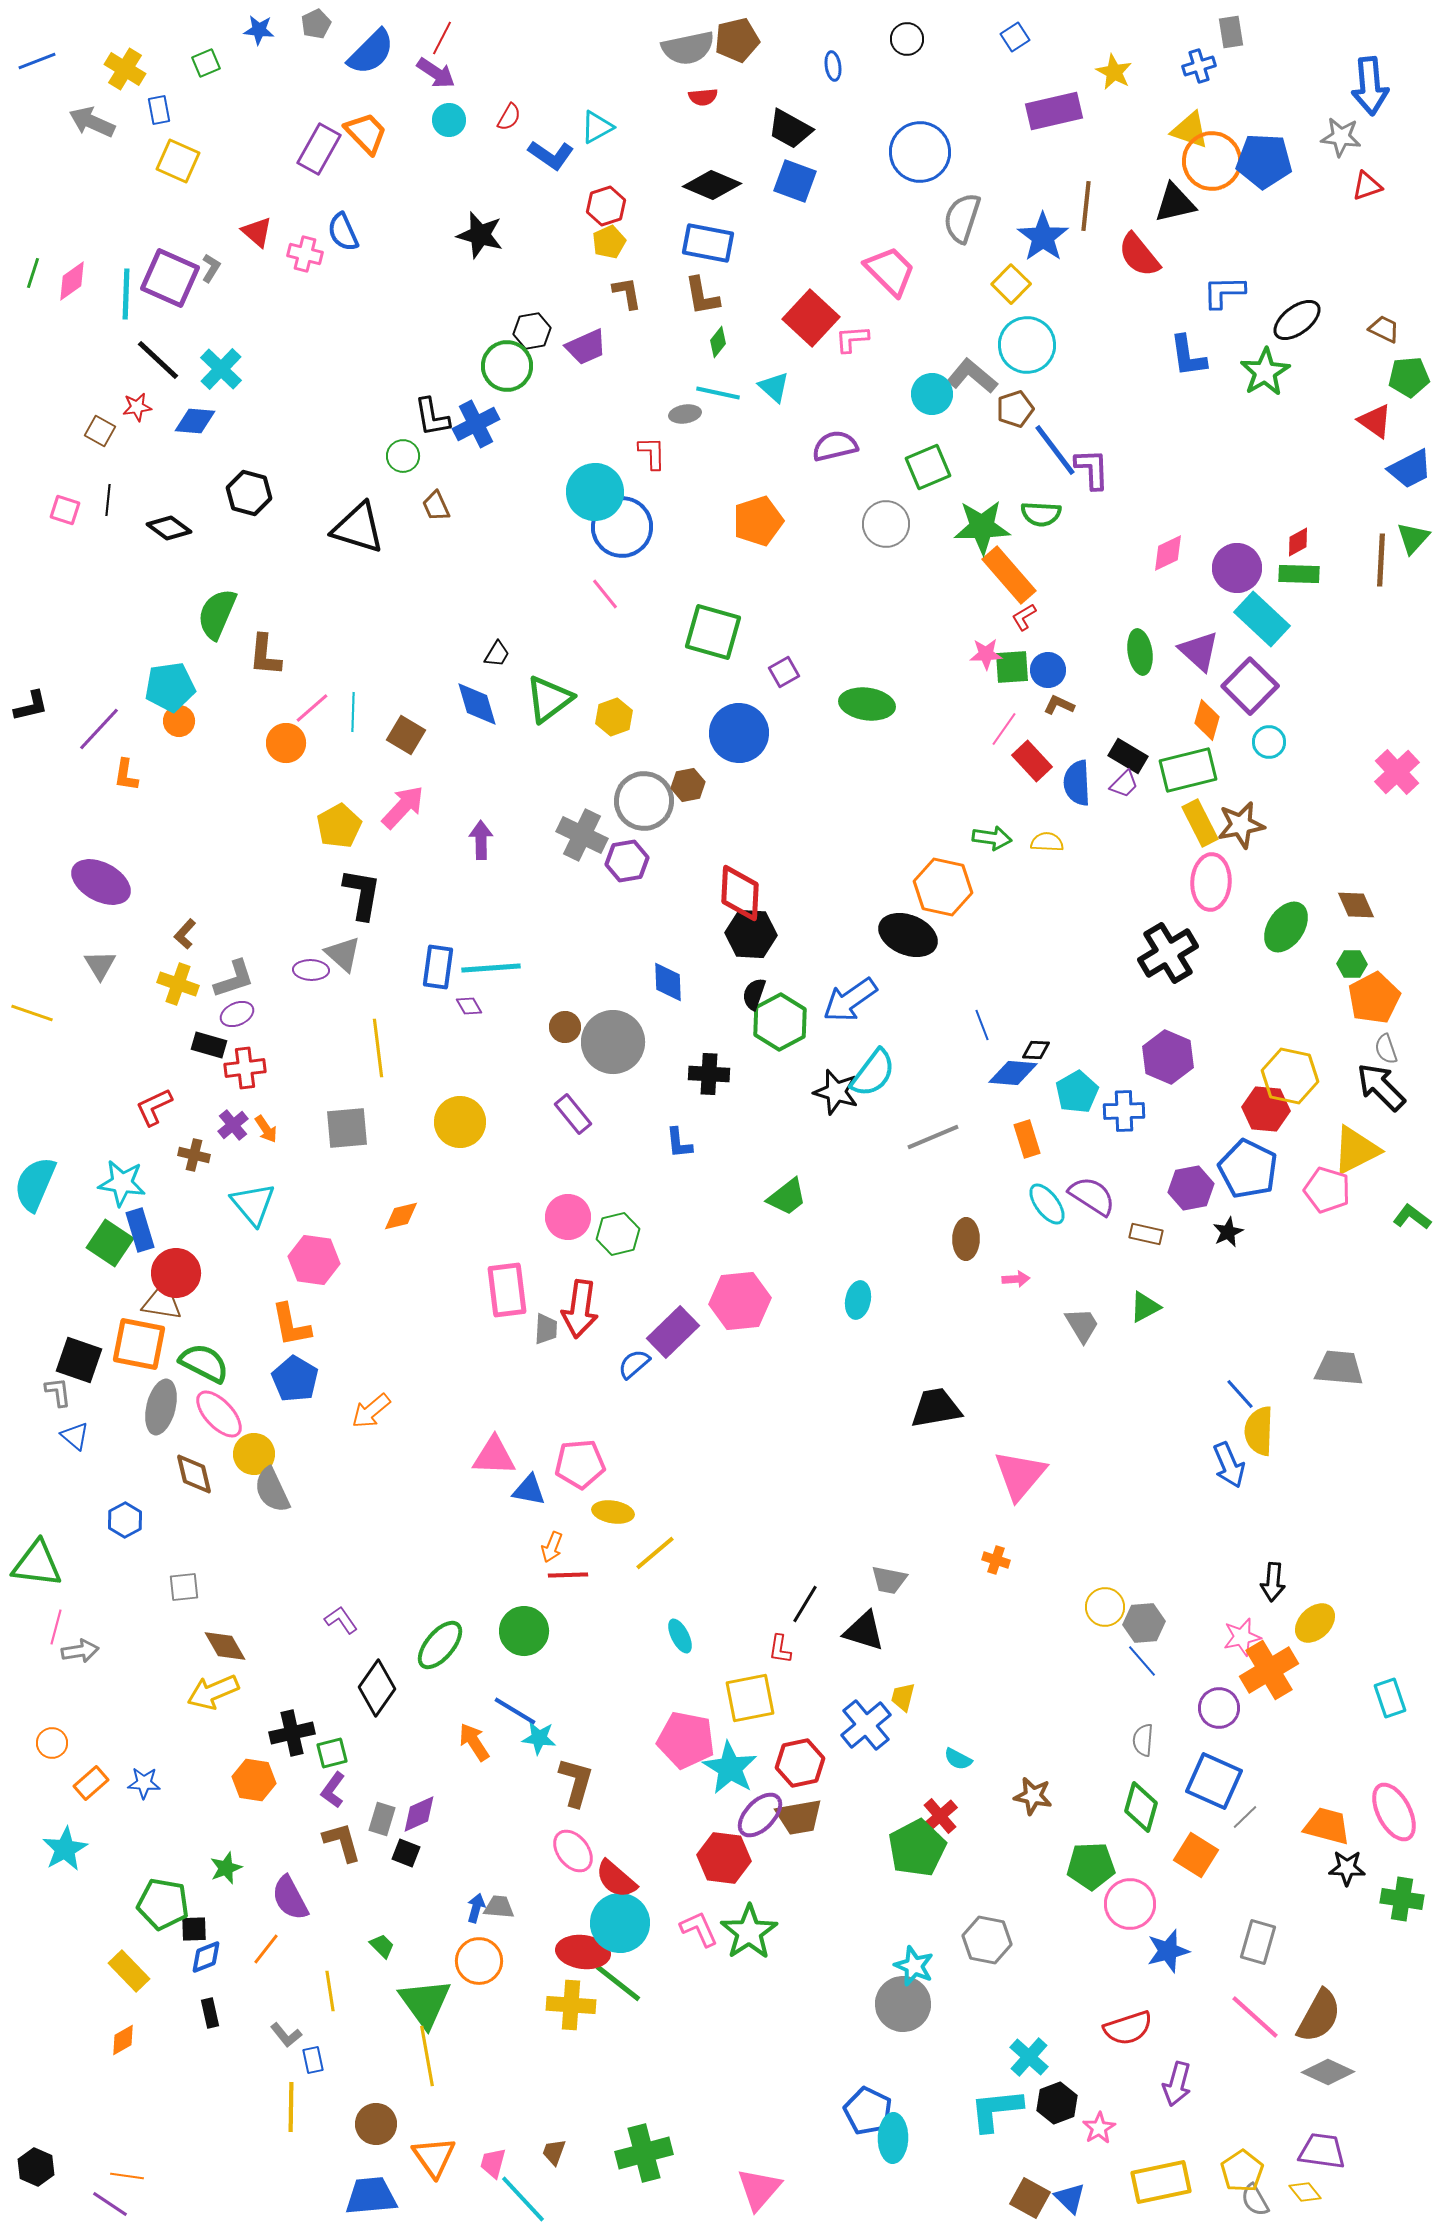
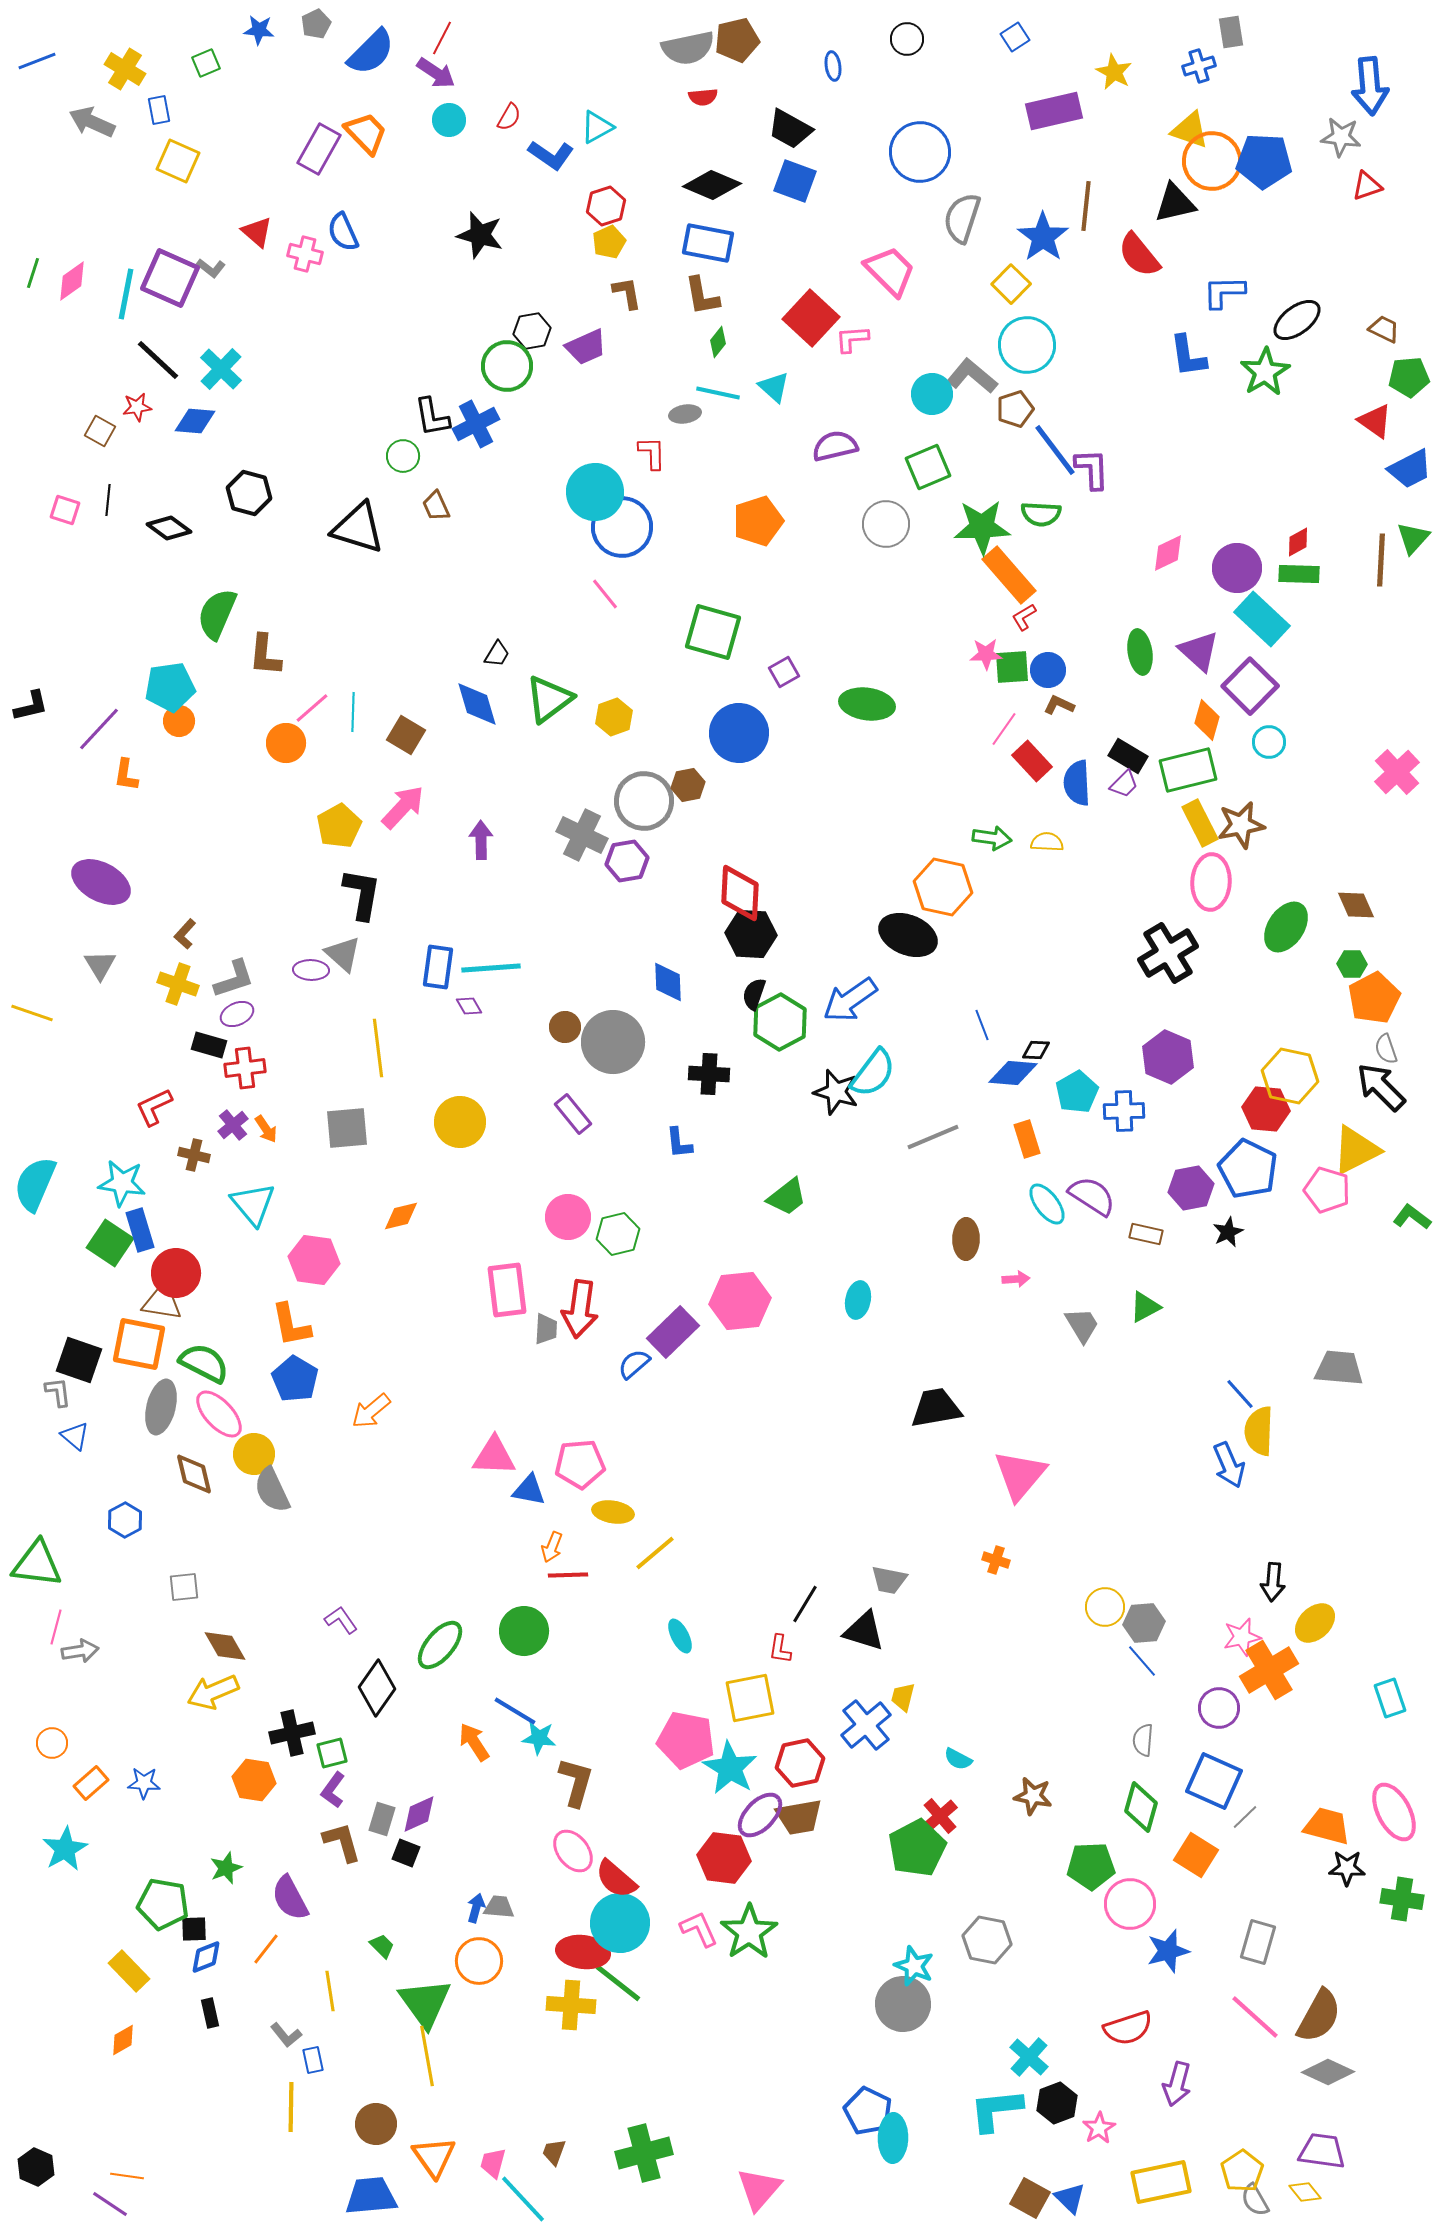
gray L-shape at (211, 268): rotated 96 degrees clockwise
cyan line at (126, 294): rotated 9 degrees clockwise
